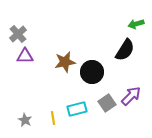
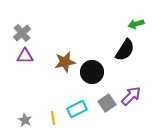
gray cross: moved 4 px right, 1 px up
cyan rectangle: rotated 12 degrees counterclockwise
